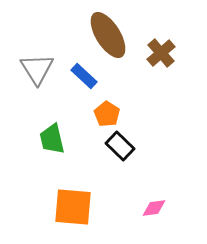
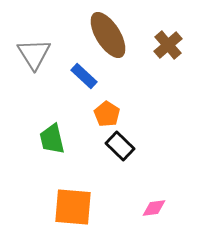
brown cross: moved 7 px right, 8 px up
gray triangle: moved 3 px left, 15 px up
